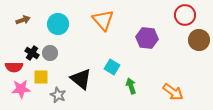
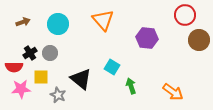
brown arrow: moved 2 px down
black cross: moved 2 px left; rotated 24 degrees clockwise
